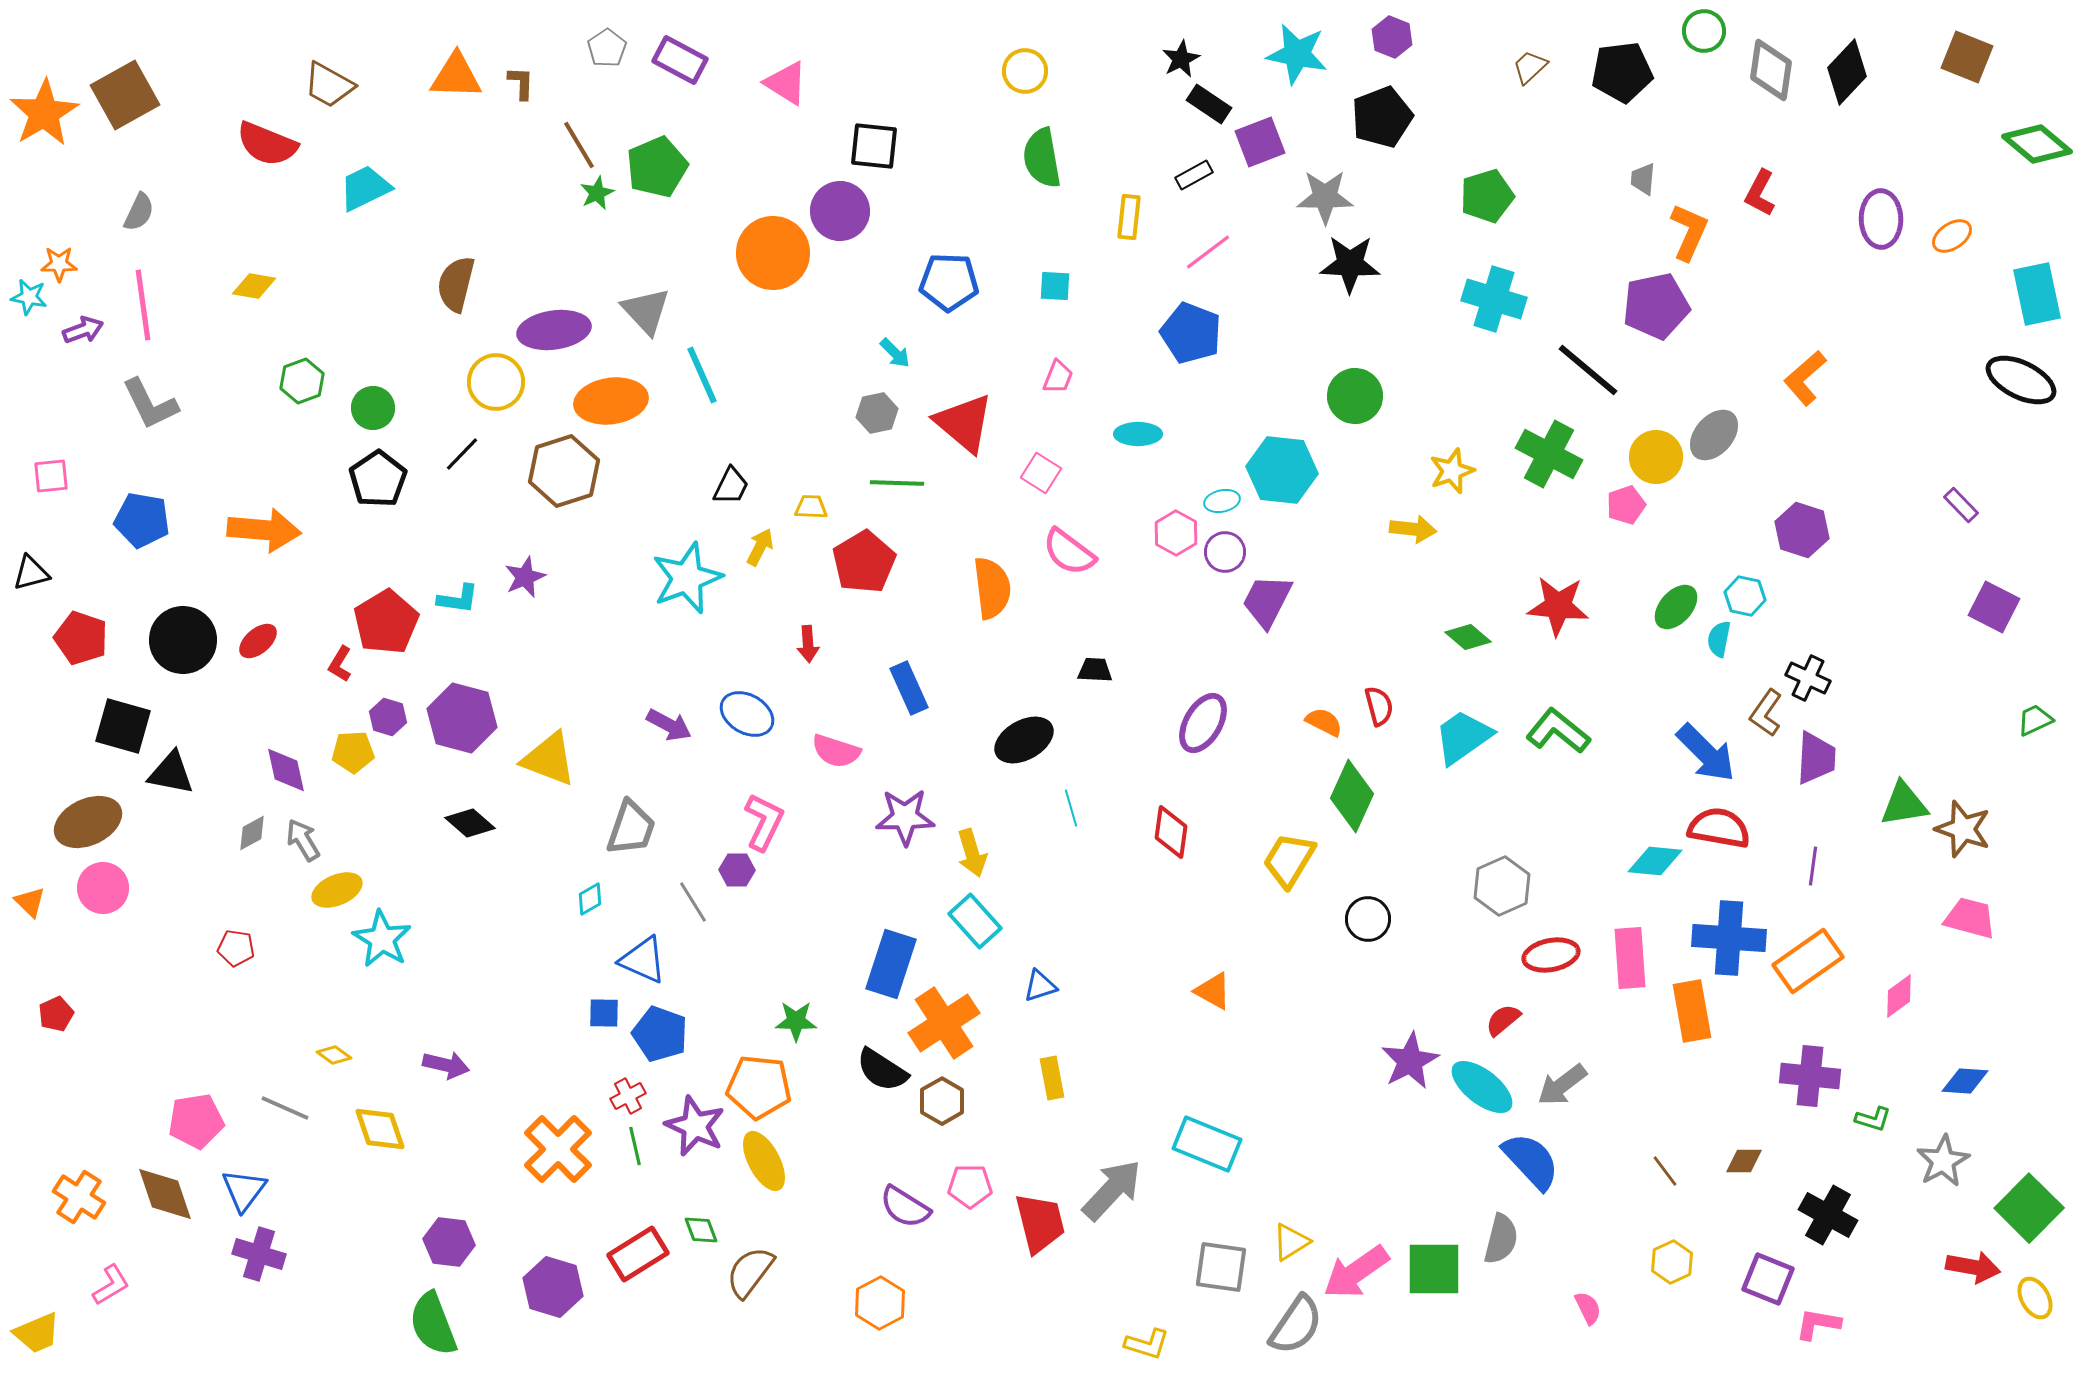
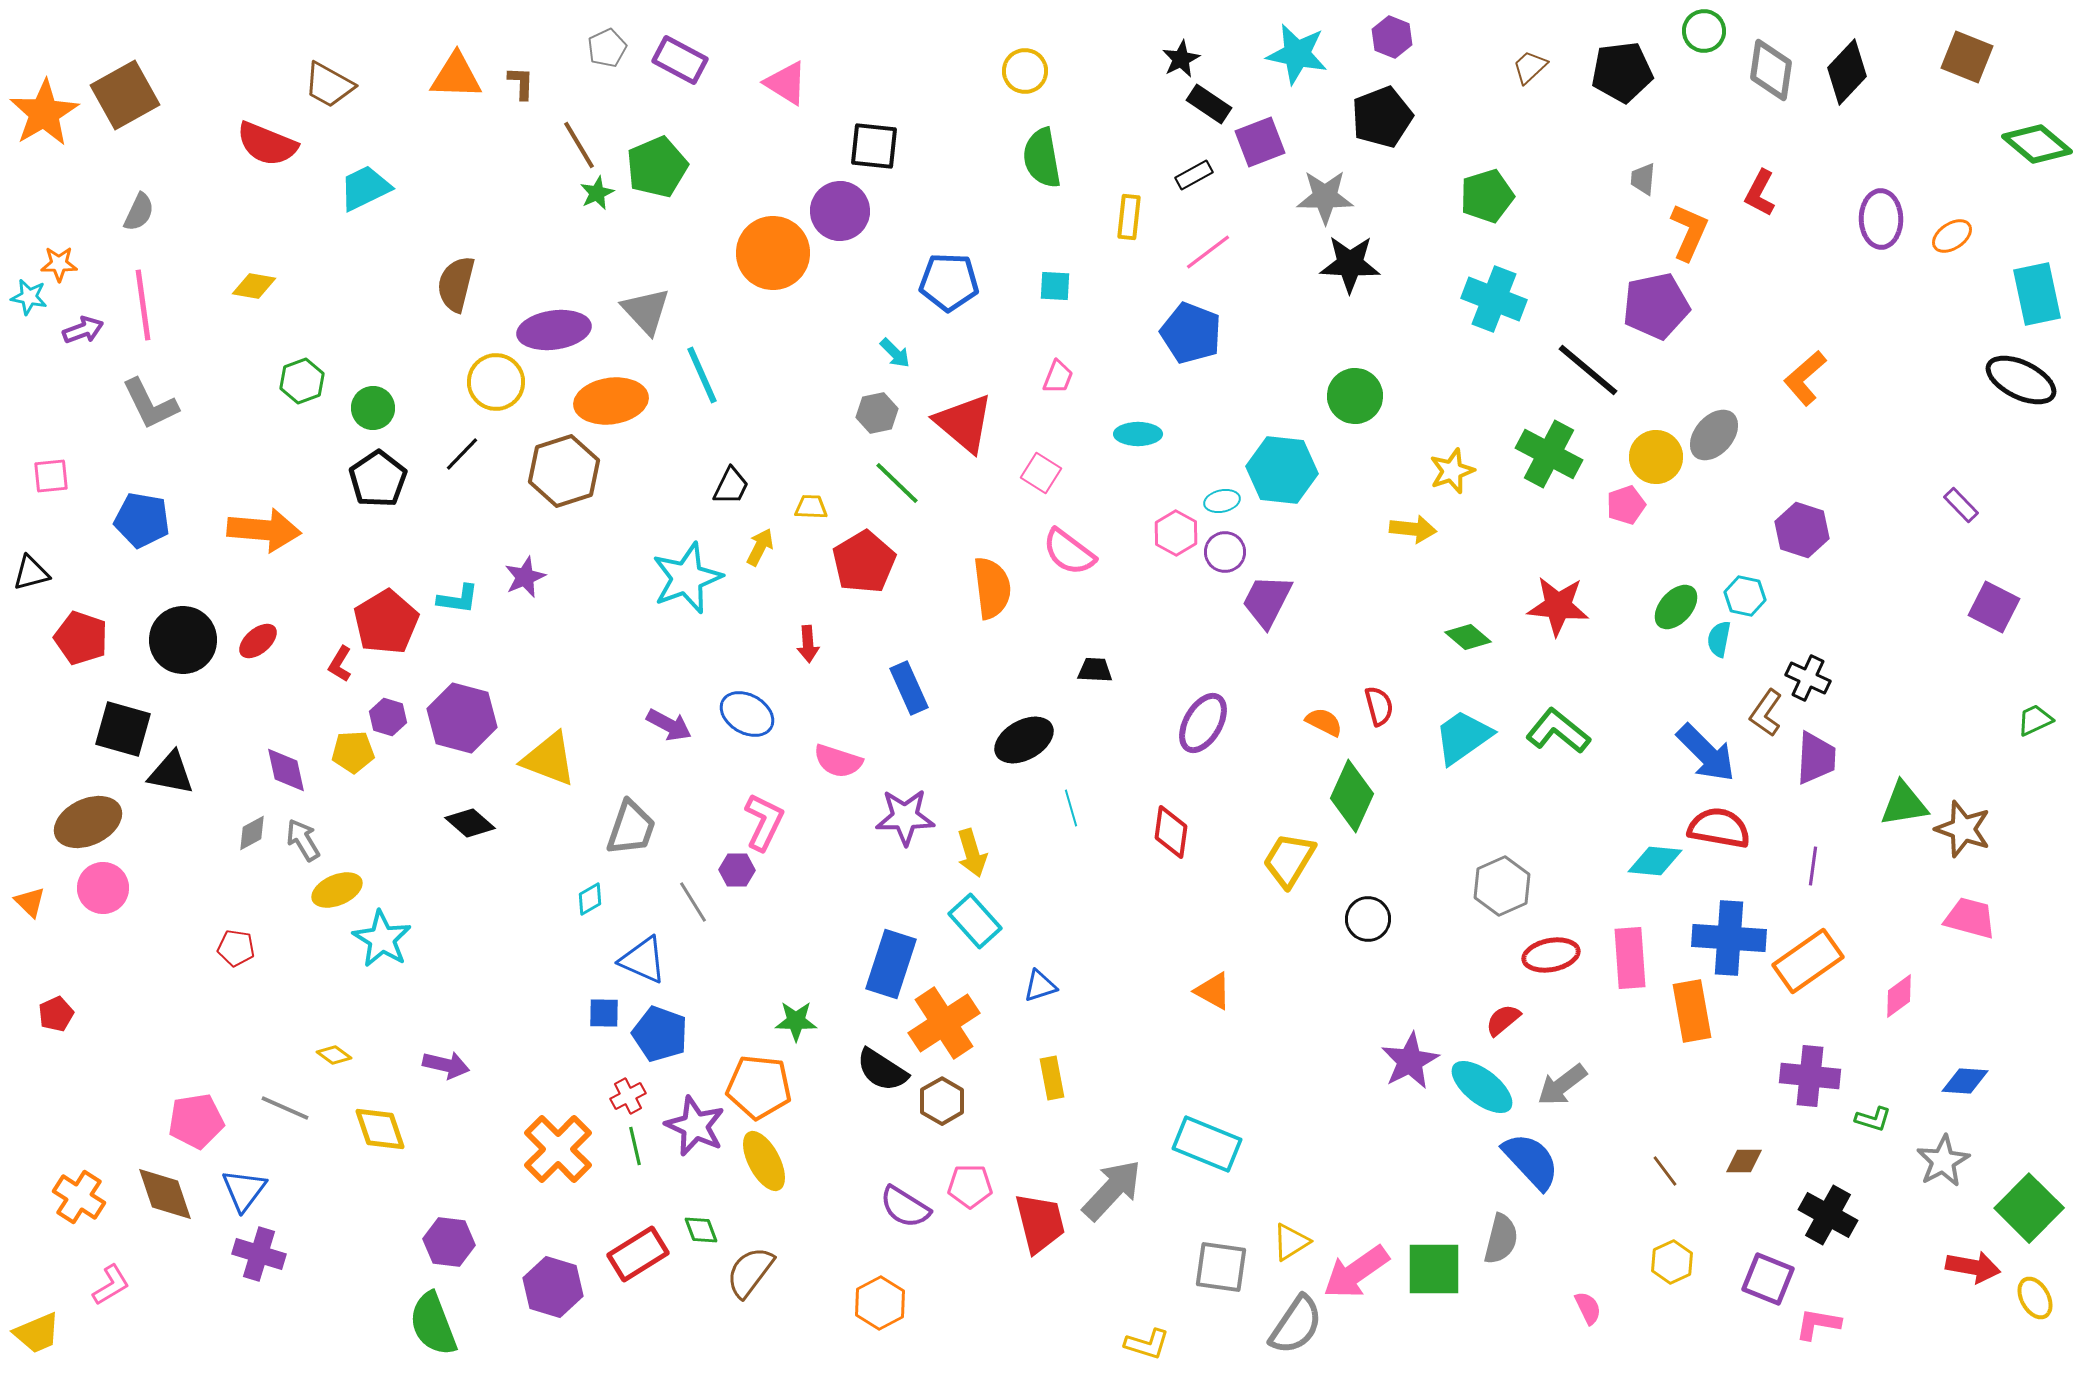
gray pentagon at (607, 48): rotated 9 degrees clockwise
cyan cross at (1494, 299): rotated 4 degrees clockwise
green line at (897, 483): rotated 42 degrees clockwise
black square at (123, 726): moved 3 px down
pink semicircle at (836, 751): moved 2 px right, 10 px down
